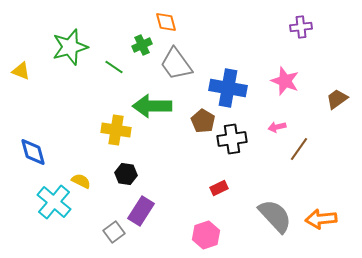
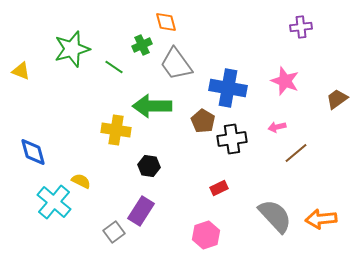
green star: moved 2 px right, 2 px down
brown line: moved 3 px left, 4 px down; rotated 15 degrees clockwise
black hexagon: moved 23 px right, 8 px up
